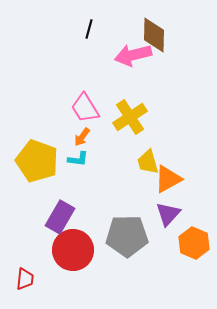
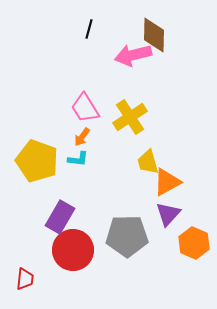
orange triangle: moved 1 px left, 3 px down
